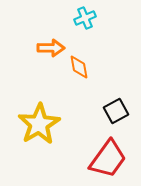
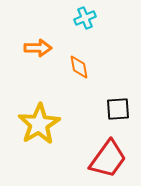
orange arrow: moved 13 px left
black square: moved 2 px right, 2 px up; rotated 25 degrees clockwise
